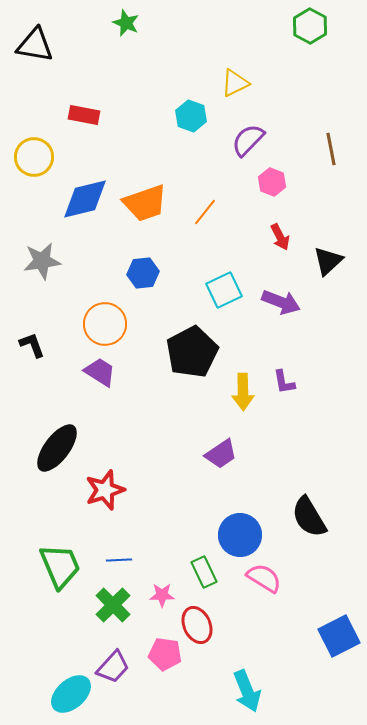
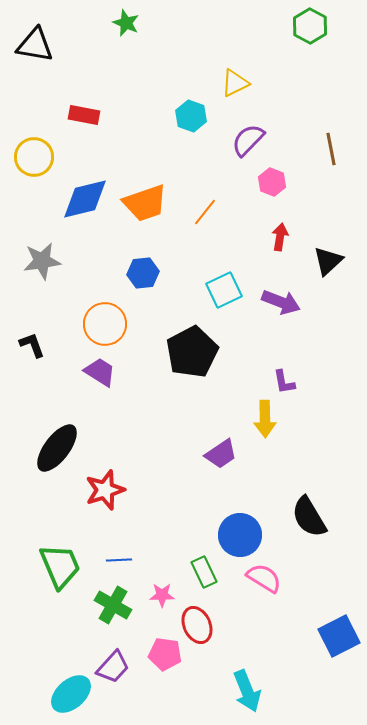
red arrow at (280, 237): rotated 144 degrees counterclockwise
yellow arrow at (243, 392): moved 22 px right, 27 px down
green cross at (113, 605): rotated 15 degrees counterclockwise
